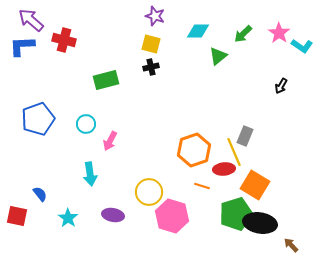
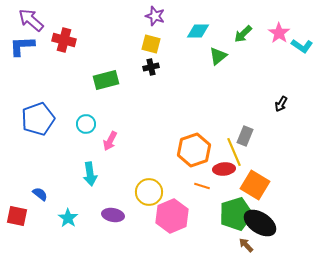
black arrow: moved 18 px down
blue semicircle: rotated 14 degrees counterclockwise
pink hexagon: rotated 20 degrees clockwise
black ellipse: rotated 24 degrees clockwise
brown arrow: moved 45 px left
